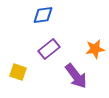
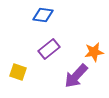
blue diamond: rotated 15 degrees clockwise
orange star: moved 1 px left, 3 px down
purple arrow: rotated 80 degrees clockwise
